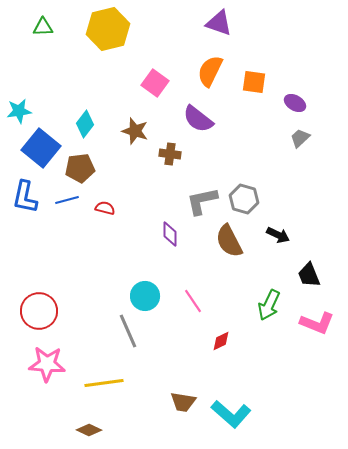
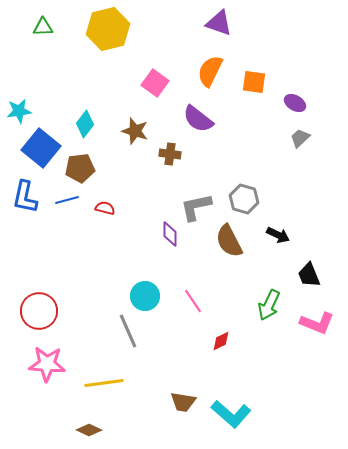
gray L-shape: moved 6 px left, 6 px down
